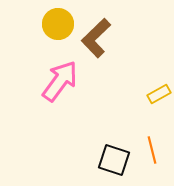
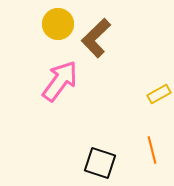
black square: moved 14 px left, 3 px down
